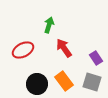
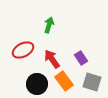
red arrow: moved 12 px left, 11 px down
purple rectangle: moved 15 px left
